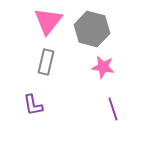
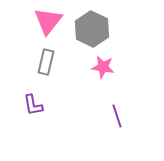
gray hexagon: rotated 12 degrees clockwise
purple line: moved 4 px right, 7 px down
